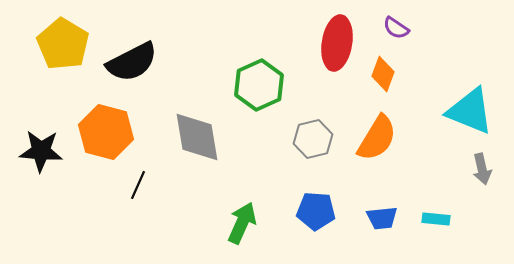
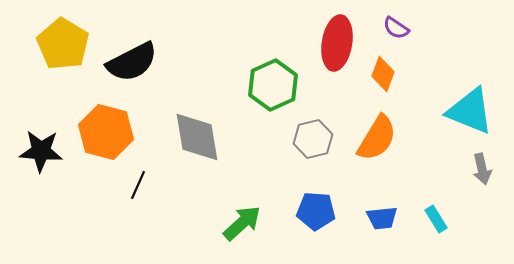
green hexagon: moved 14 px right
cyan rectangle: rotated 52 degrees clockwise
green arrow: rotated 24 degrees clockwise
